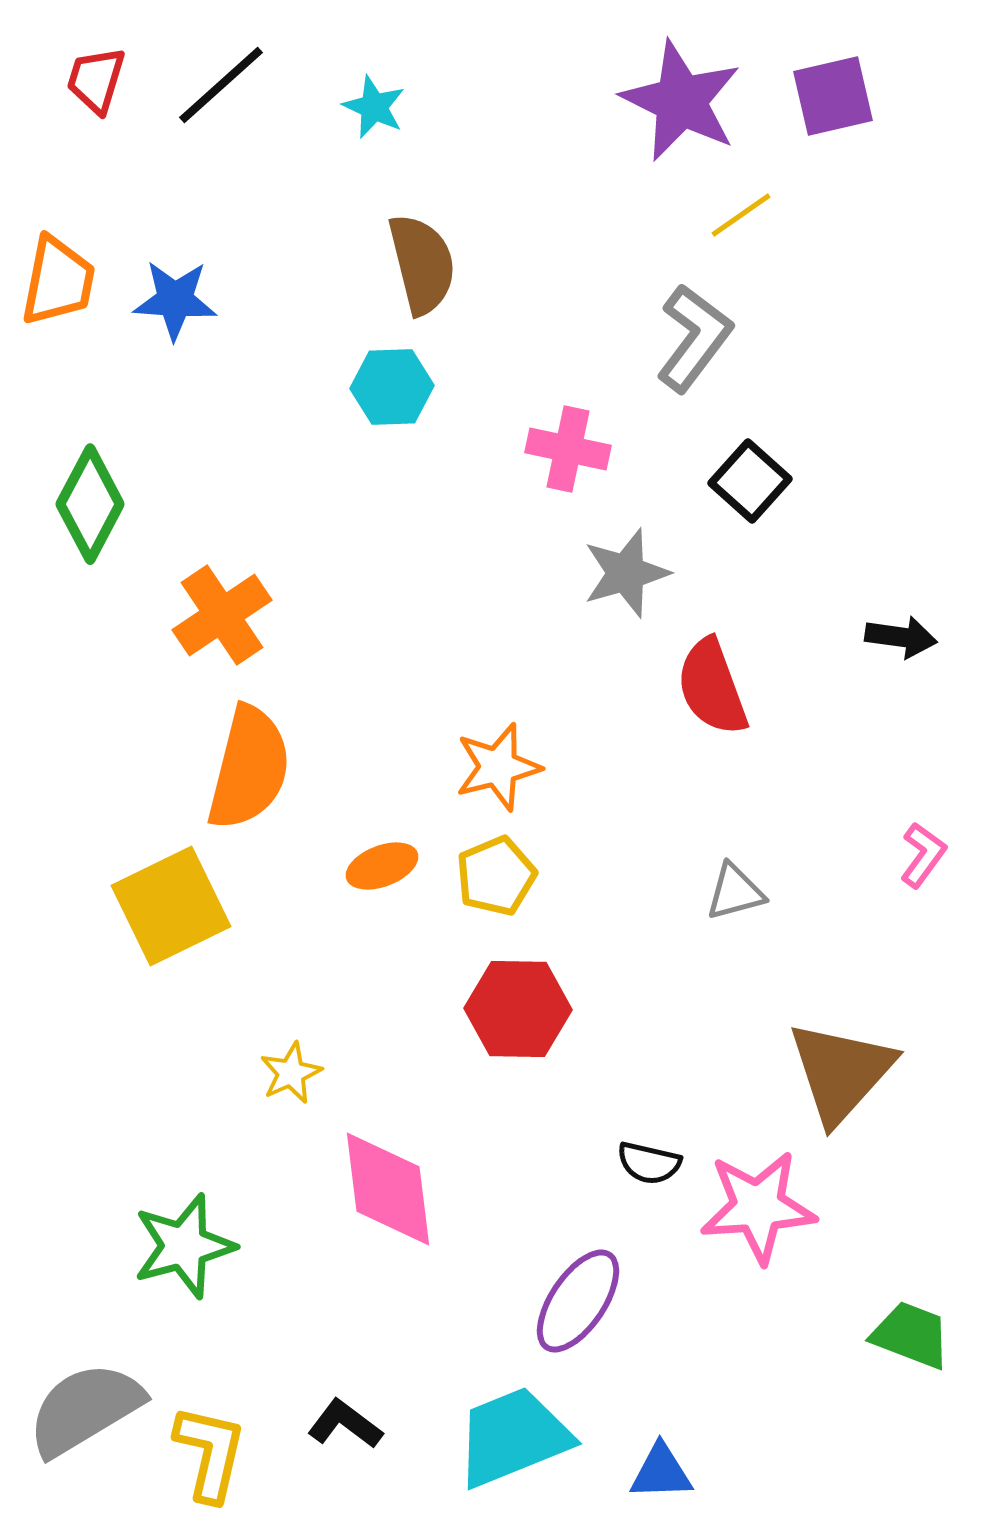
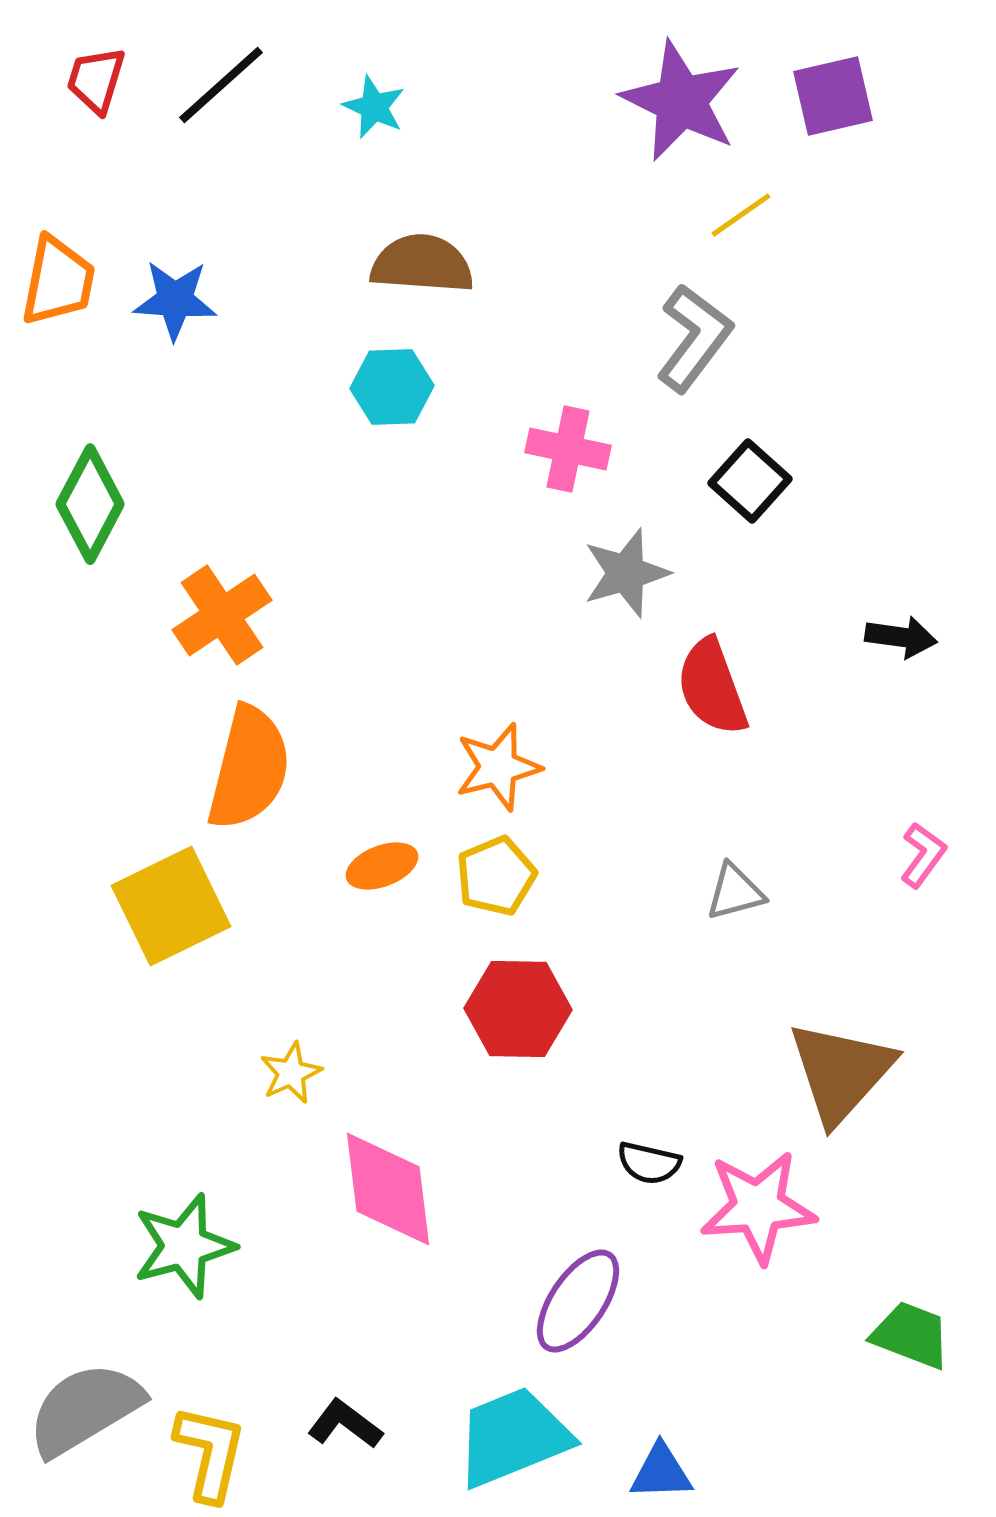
brown semicircle: rotated 72 degrees counterclockwise
